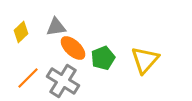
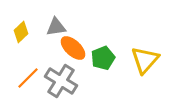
gray cross: moved 2 px left
